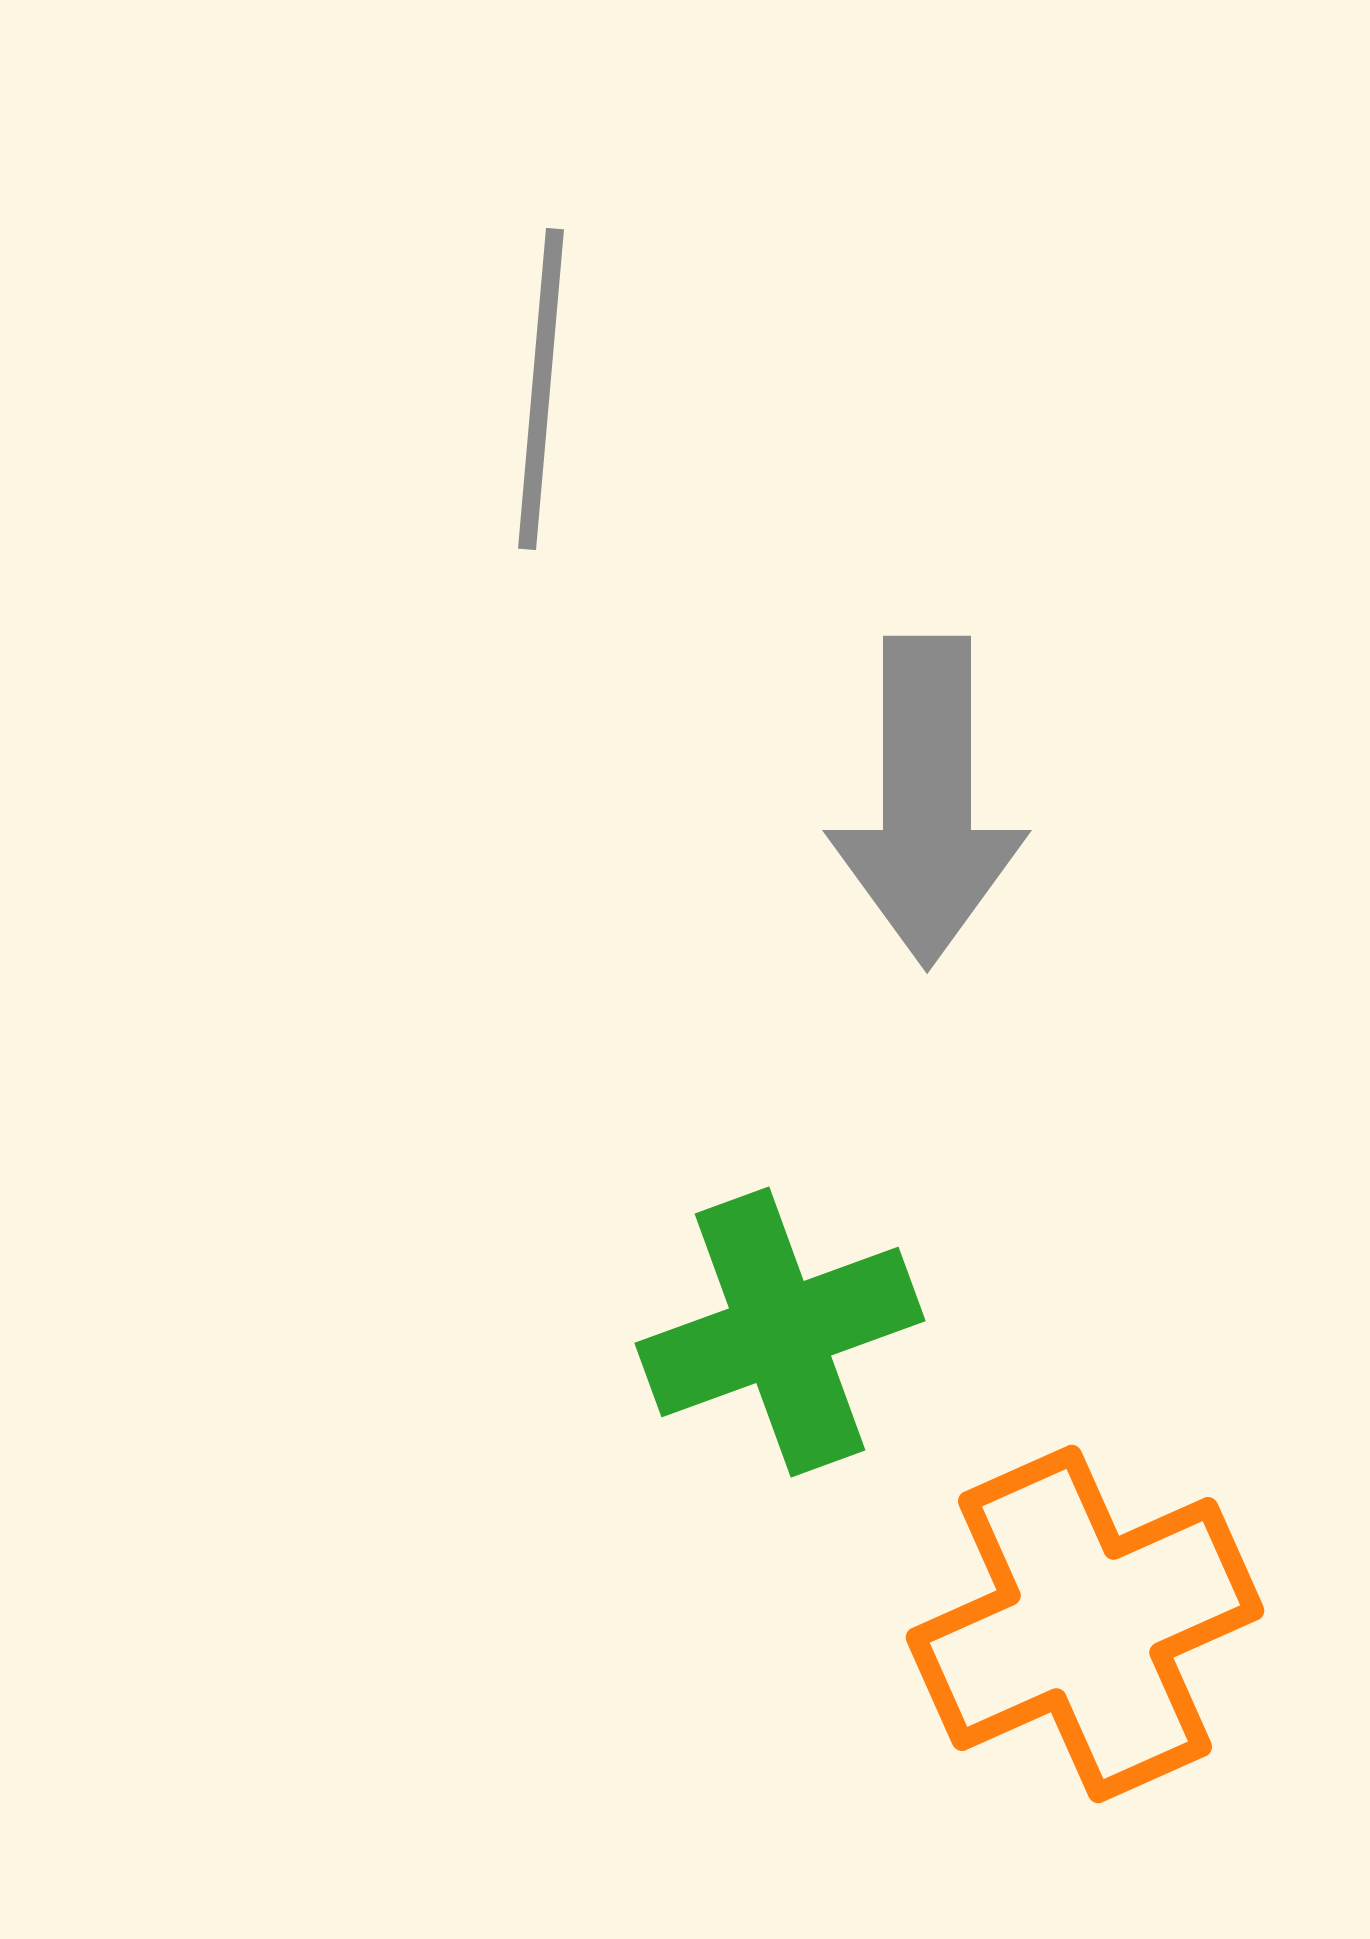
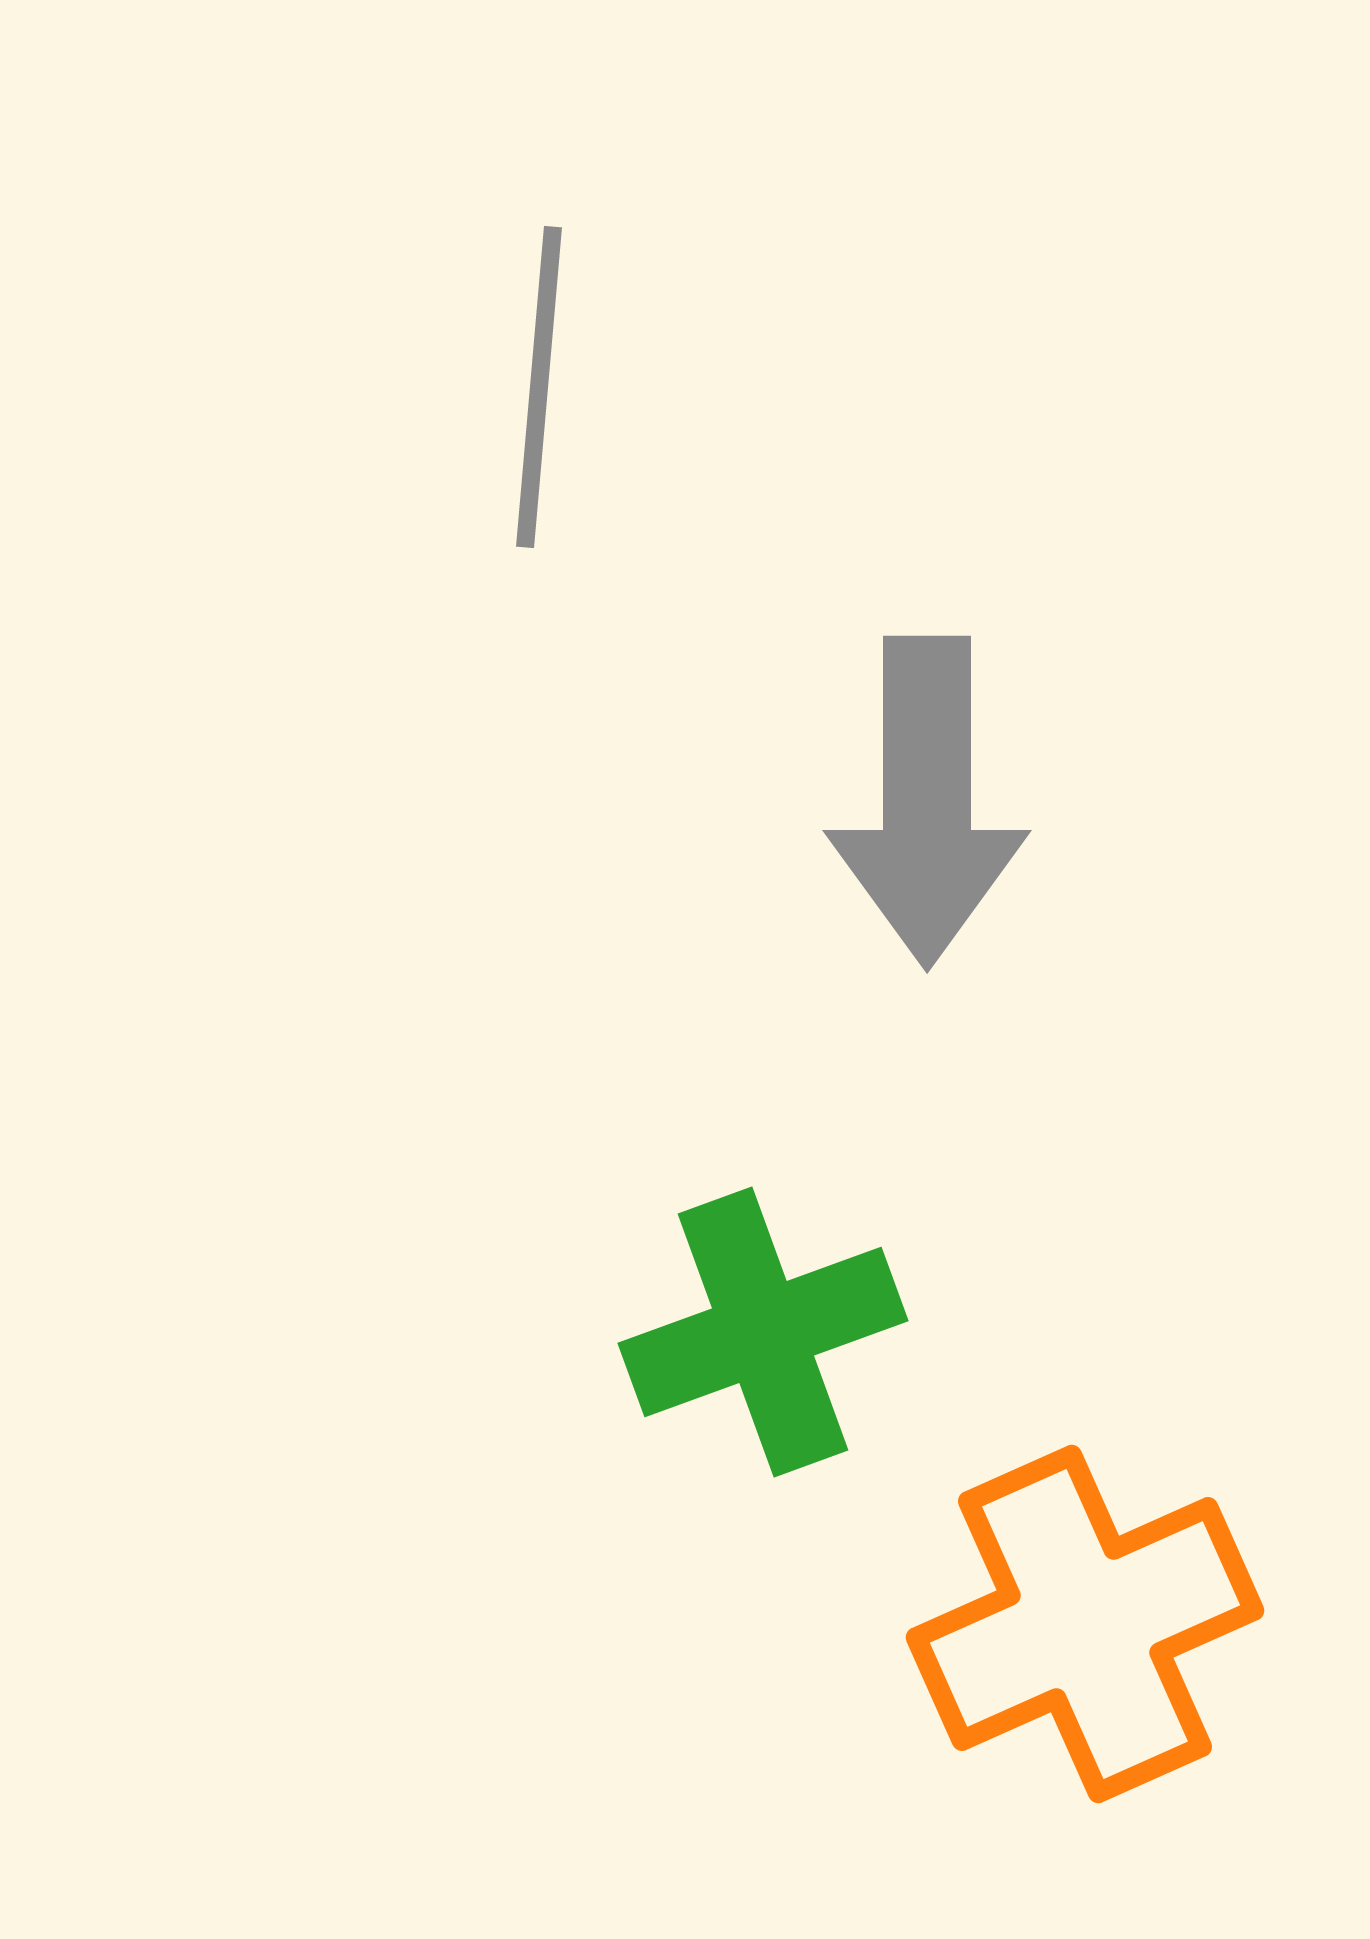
gray line: moved 2 px left, 2 px up
green cross: moved 17 px left
